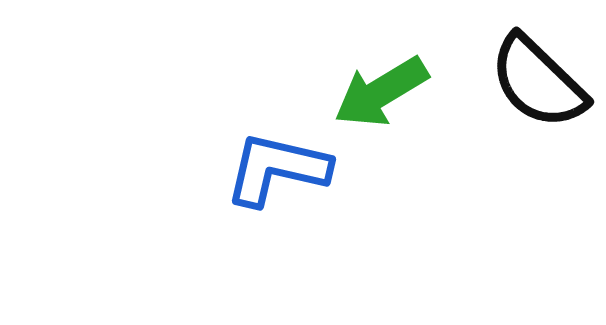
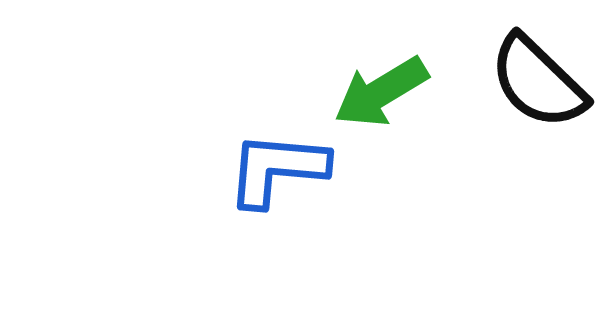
blue L-shape: rotated 8 degrees counterclockwise
